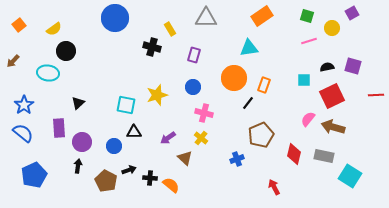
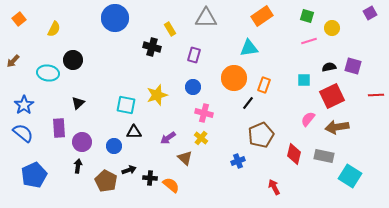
purple square at (352, 13): moved 18 px right
orange square at (19, 25): moved 6 px up
yellow semicircle at (54, 29): rotated 28 degrees counterclockwise
black circle at (66, 51): moved 7 px right, 9 px down
black semicircle at (327, 67): moved 2 px right
brown arrow at (333, 127): moved 4 px right; rotated 25 degrees counterclockwise
blue cross at (237, 159): moved 1 px right, 2 px down
